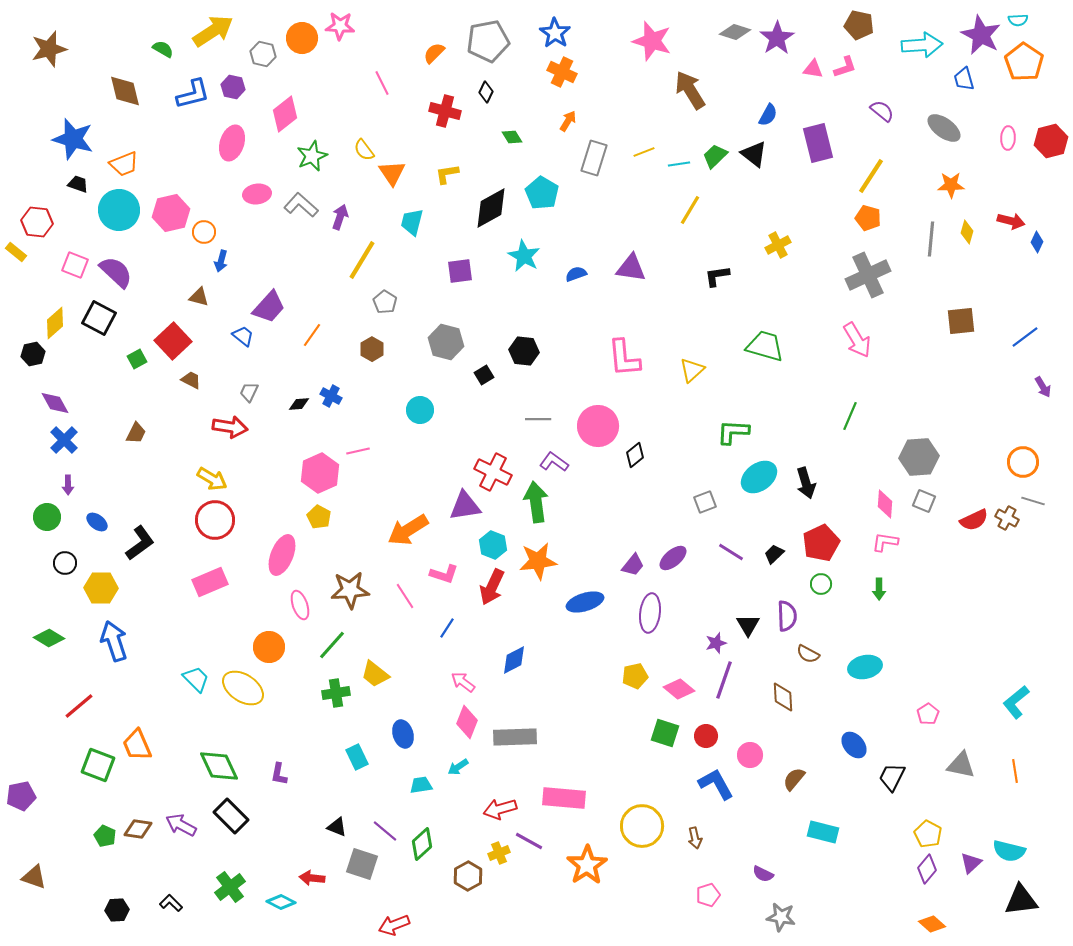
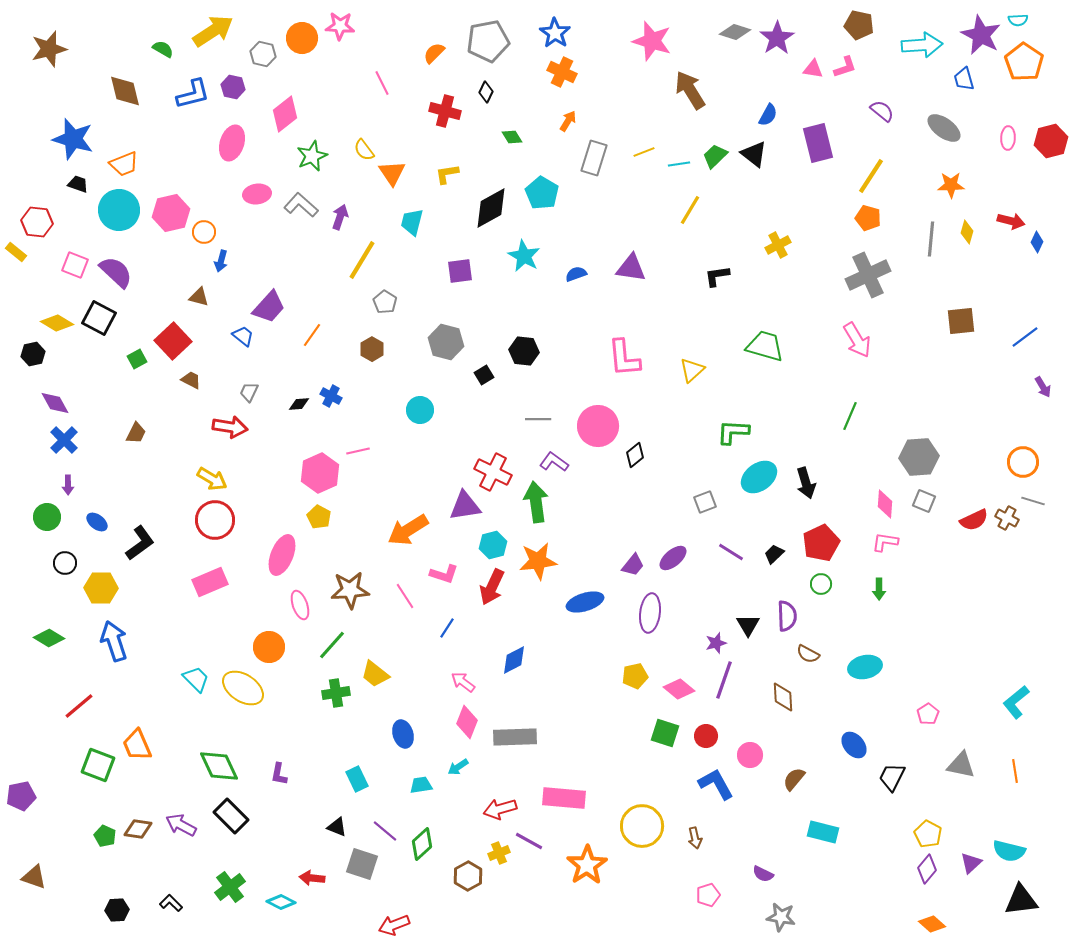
yellow diamond at (55, 323): moved 2 px right; rotated 72 degrees clockwise
cyan hexagon at (493, 545): rotated 24 degrees clockwise
cyan rectangle at (357, 757): moved 22 px down
